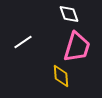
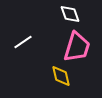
white diamond: moved 1 px right
yellow diamond: rotated 10 degrees counterclockwise
